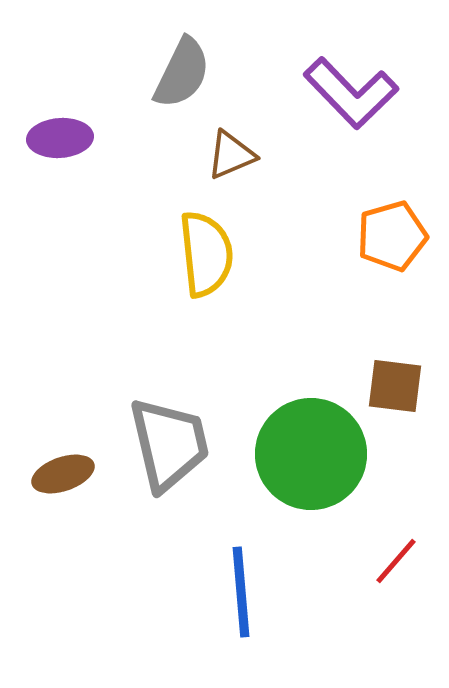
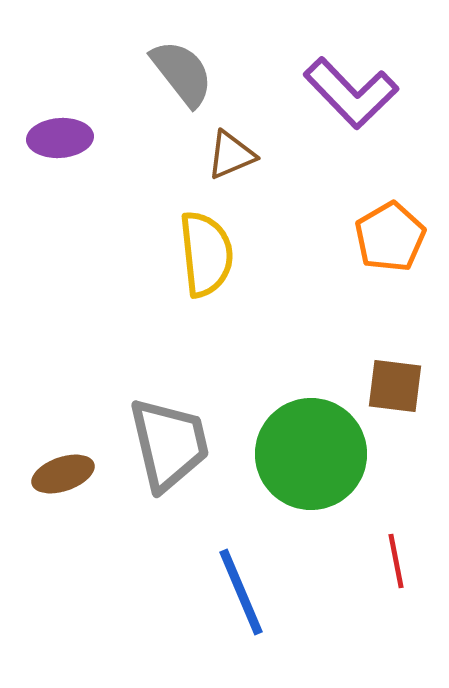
gray semicircle: rotated 64 degrees counterclockwise
orange pentagon: moved 2 px left, 1 px down; rotated 14 degrees counterclockwise
red line: rotated 52 degrees counterclockwise
blue line: rotated 18 degrees counterclockwise
